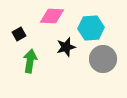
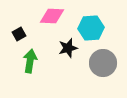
black star: moved 2 px right, 1 px down
gray circle: moved 4 px down
